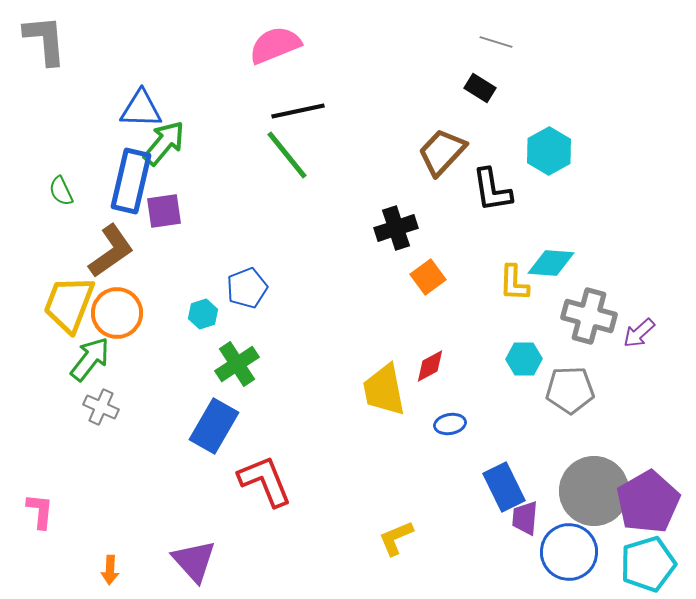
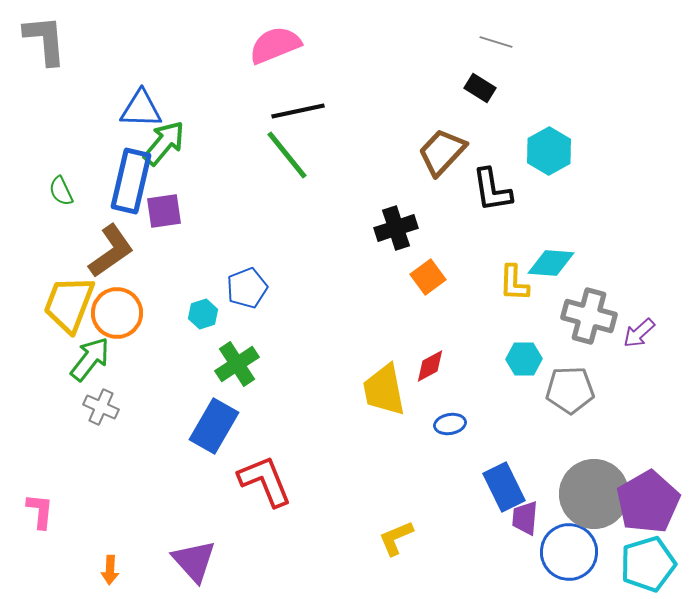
gray circle at (594, 491): moved 3 px down
